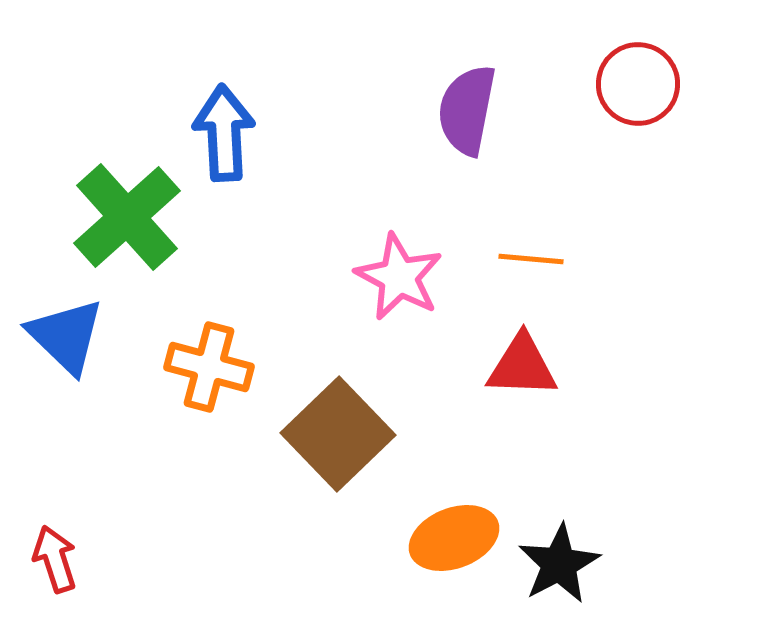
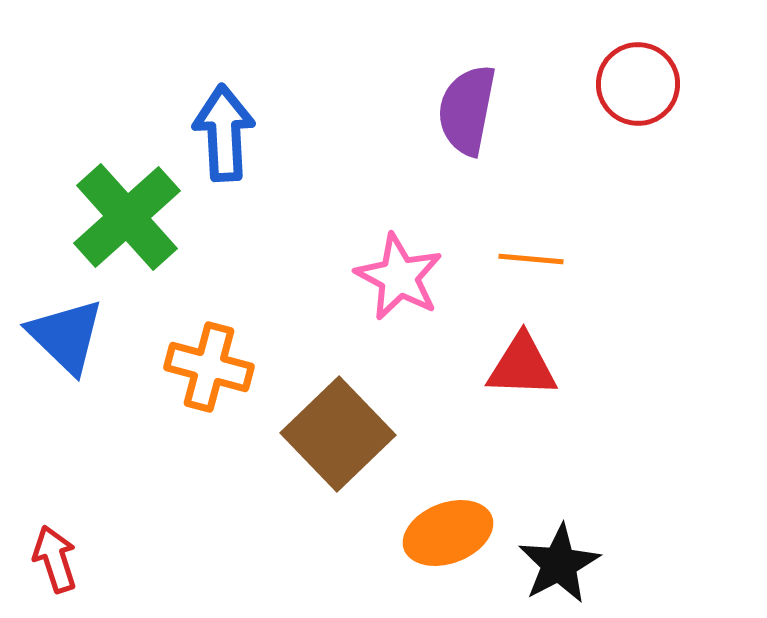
orange ellipse: moved 6 px left, 5 px up
